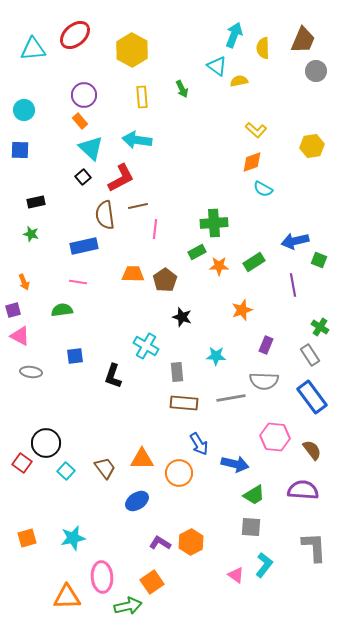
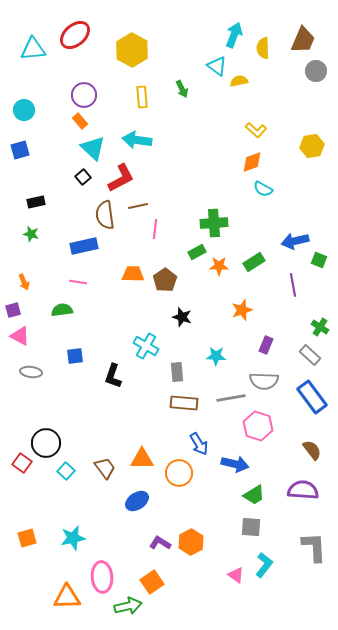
cyan triangle at (91, 148): moved 2 px right
blue square at (20, 150): rotated 18 degrees counterclockwise
gray rectangle at (310, 355): rotated 15 degrees counterclockwise
pink hexagon at (275, 437): moved 17 px left, 11 px up; rotated 12 degrees clockwise
